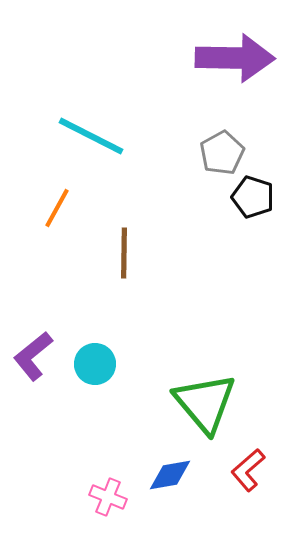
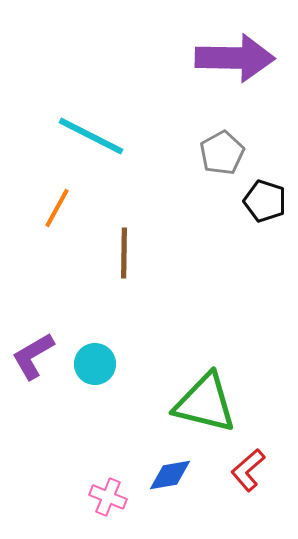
black pentagon: moved 12 px right, 4 px down
purple L-shape: rotated 9 degrees clockwise
green triangle: rotated 36 degrees counterclockwise
